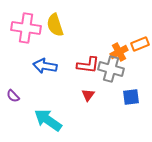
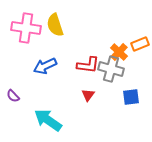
orange cross: rotated 18 degrees counterclockwise
blue arrow: rotated 35 degrees counterclockwise
